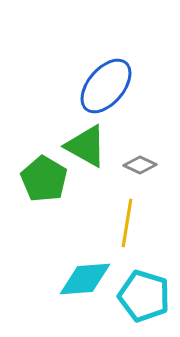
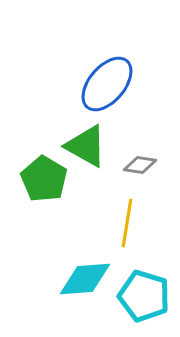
blue ellipse: moved 1 px right, 2 px up
gray diamond: rotated 16 degrees counterclockwise
